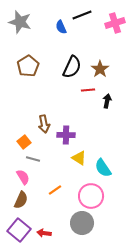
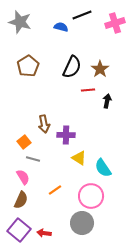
blue semicircle: rotated 128 degrees clockwise
